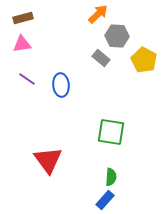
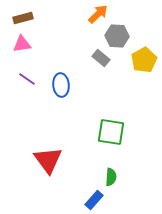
yellow pentagon: rotated 15 degrees clockwise
blue rectangle: moved 11 px left
